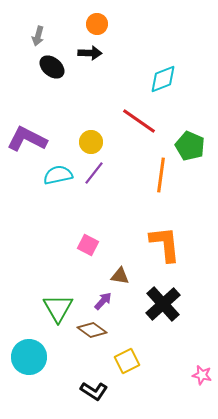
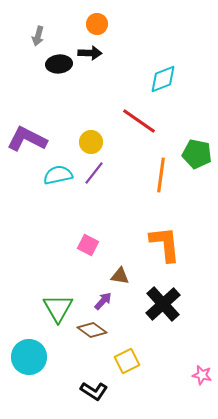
black ellipse: moved 7 px right, 3 px up; rotated 45 degrees counterclockwise
green pentagon: moved 7 px right, 8 px down; rotated 12 degrees counterclockwise
